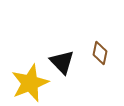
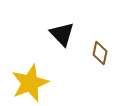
black triangle: moved 28 px up
